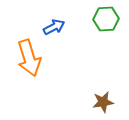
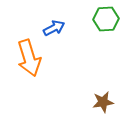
blue arrow: moved 1 px down
